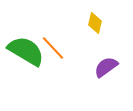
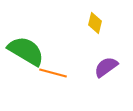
orange line: moved 25 px down; rotated 32 degrees counterclockwise
